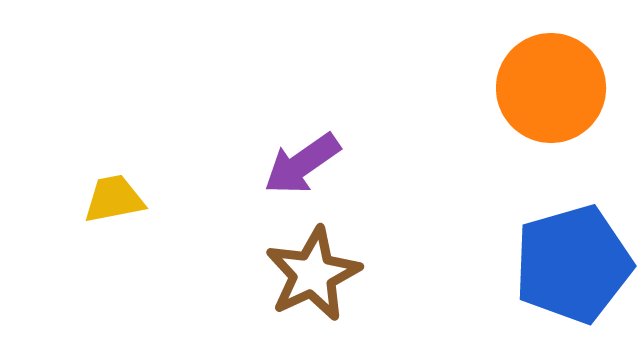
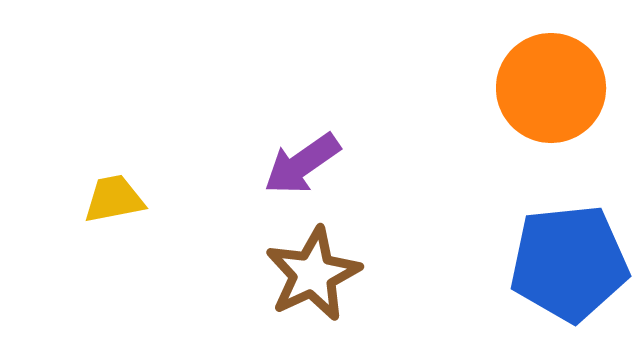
blue pentagon: moved 4 px left, 1 px up; rotated 10 degrees clockwise
